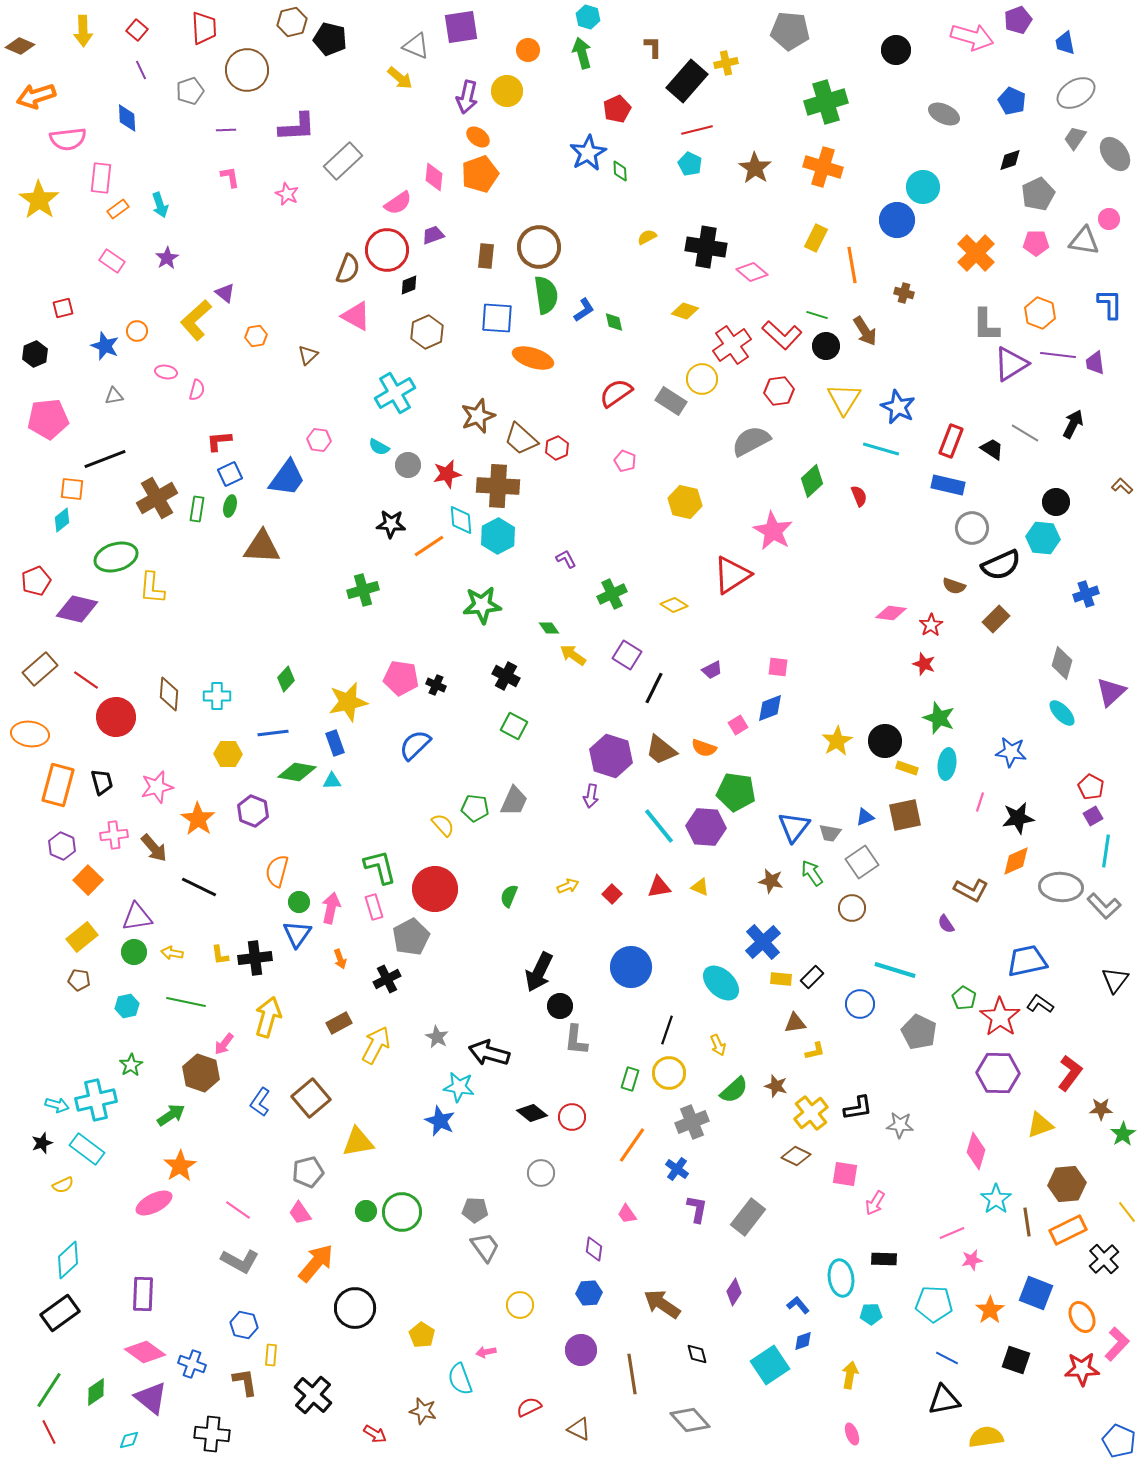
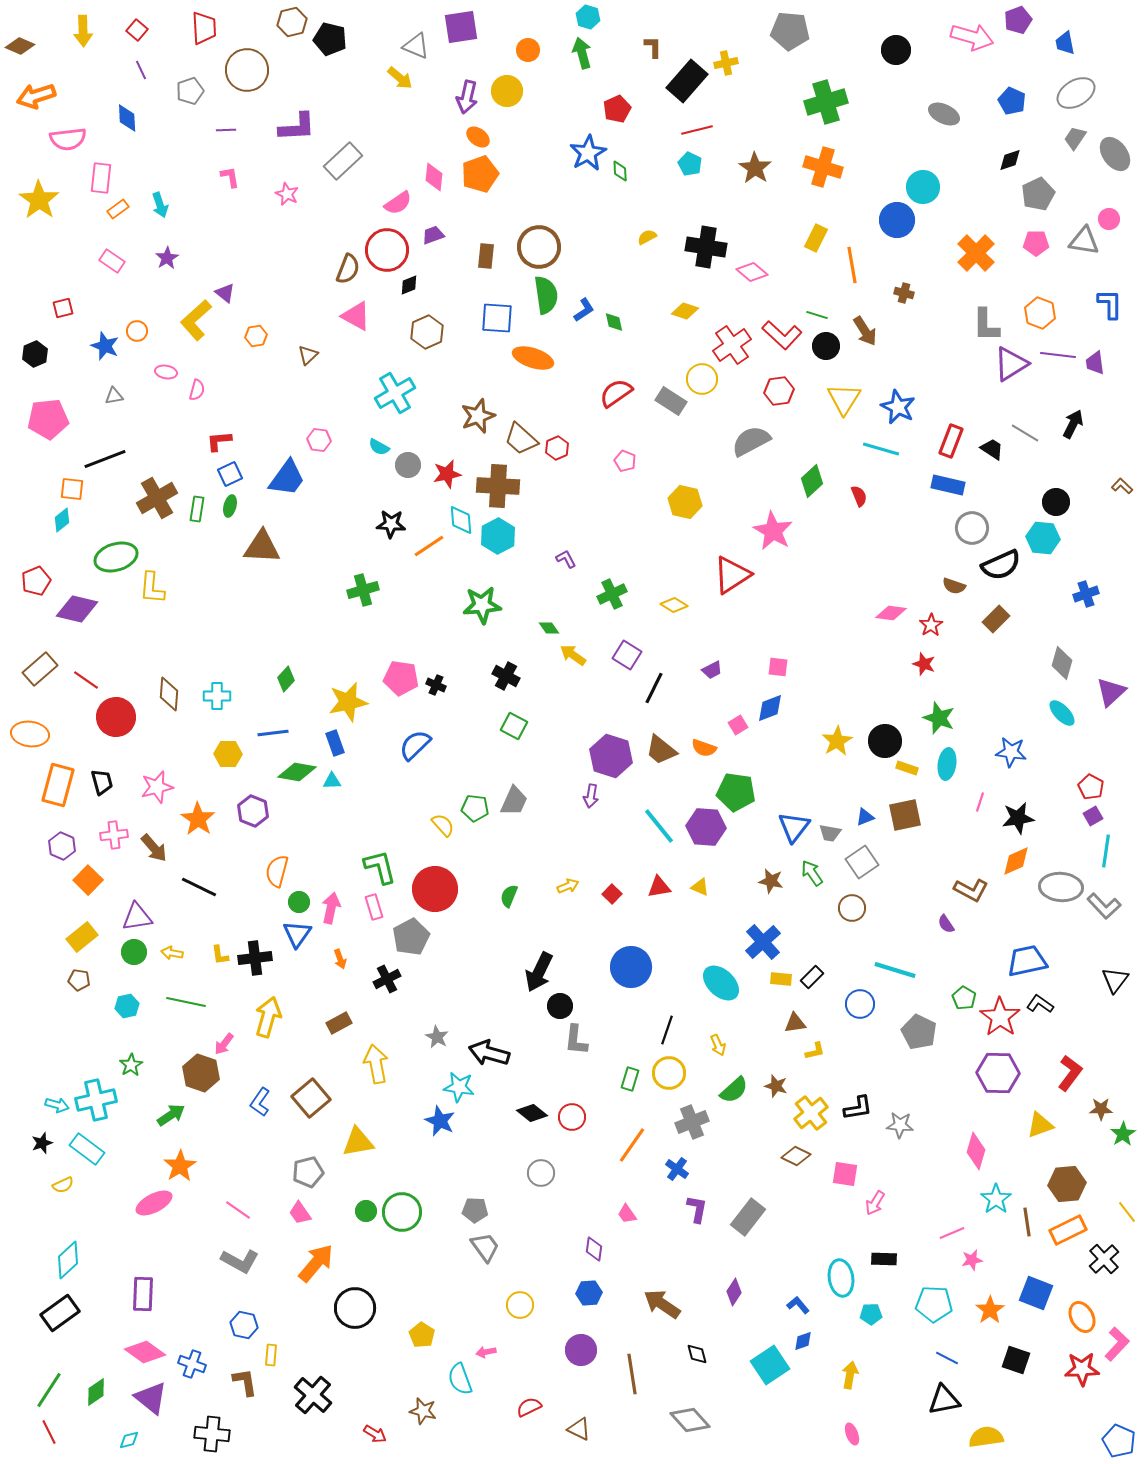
yellow arrow at (376, 1045): moved 19 px down; rotated 39 degrees counterclockwise
